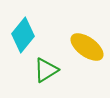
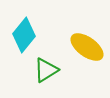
cyan diamond: moved 1 px right
